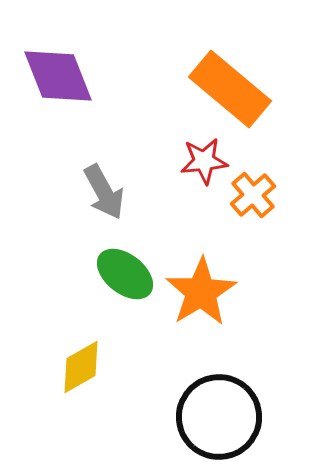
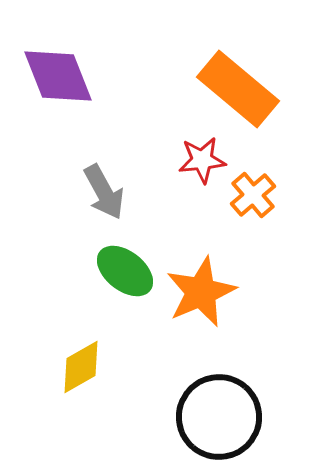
orange rectangle: moved 8 px right
red star: moved 2 px left, 1 px up
green ellipse: moved 3 px up
orange star: rotated 8 degrees clockwise
